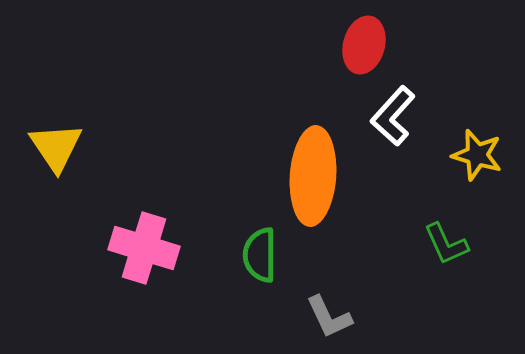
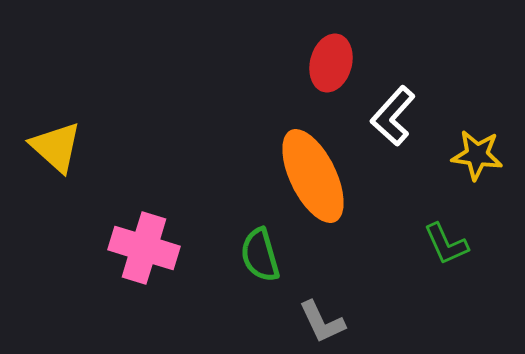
red ellipse: moved 33 px left, 18 px down
yellow triangle: rotated 14 degrees counterclockwise
yellow star: rotated 9 degrees counterclockwise
orange ellipse: rotated 30 degrees counterclockwise
green semicircle: rotated 16 degrees counterclockwise
gray L-shape: moved 7 px left, 5 px down
